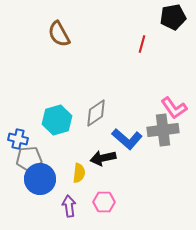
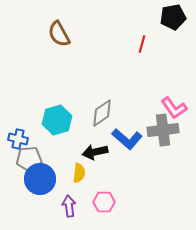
gray diamond: moved 6 px right
black arrow: moved 8 px left, 6 px up
